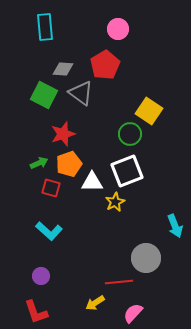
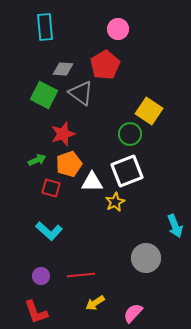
green arrow: moved 2 px left, 3 px up
red line: moved 38 px left, 7 px up
